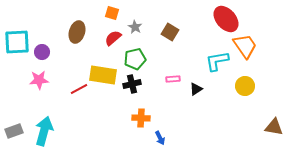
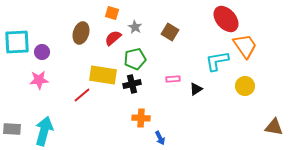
brown ellipse: moved 4 px right, 1 px down
red line: moved 3 px right, 6 px down; rotated 12 degrees counterclockwise
gray rectangle: moved 2 px left, 2 px up; rotated 24 degrees clockwise
